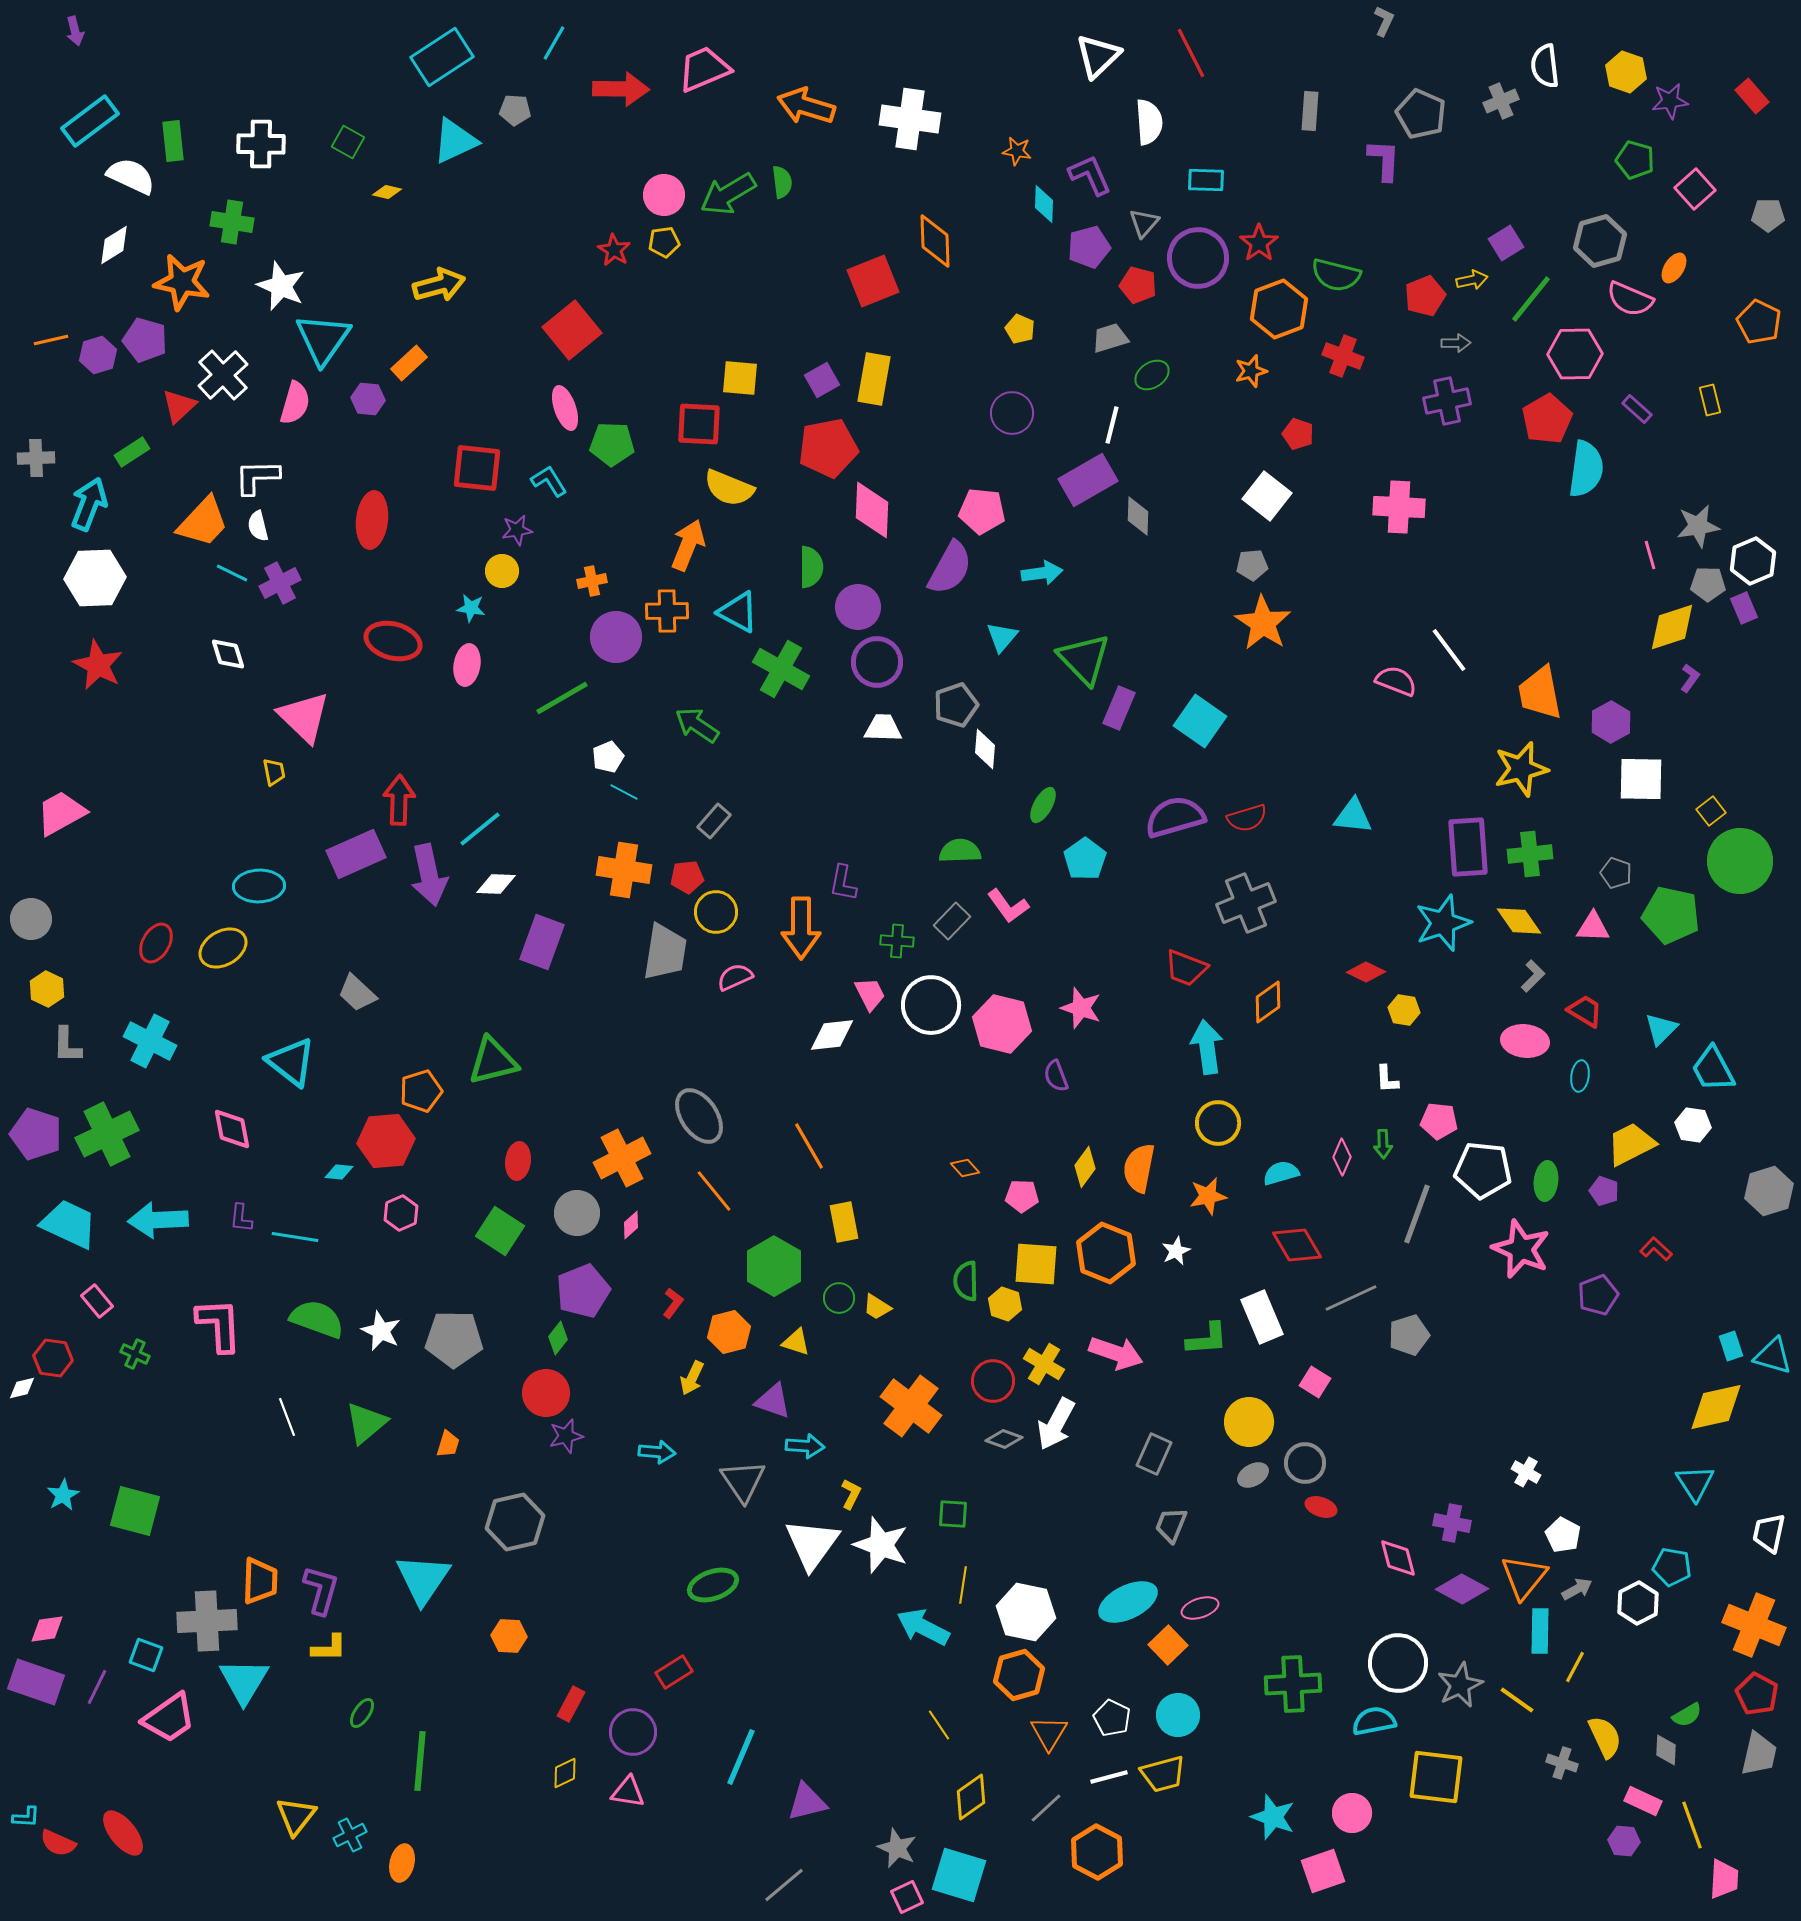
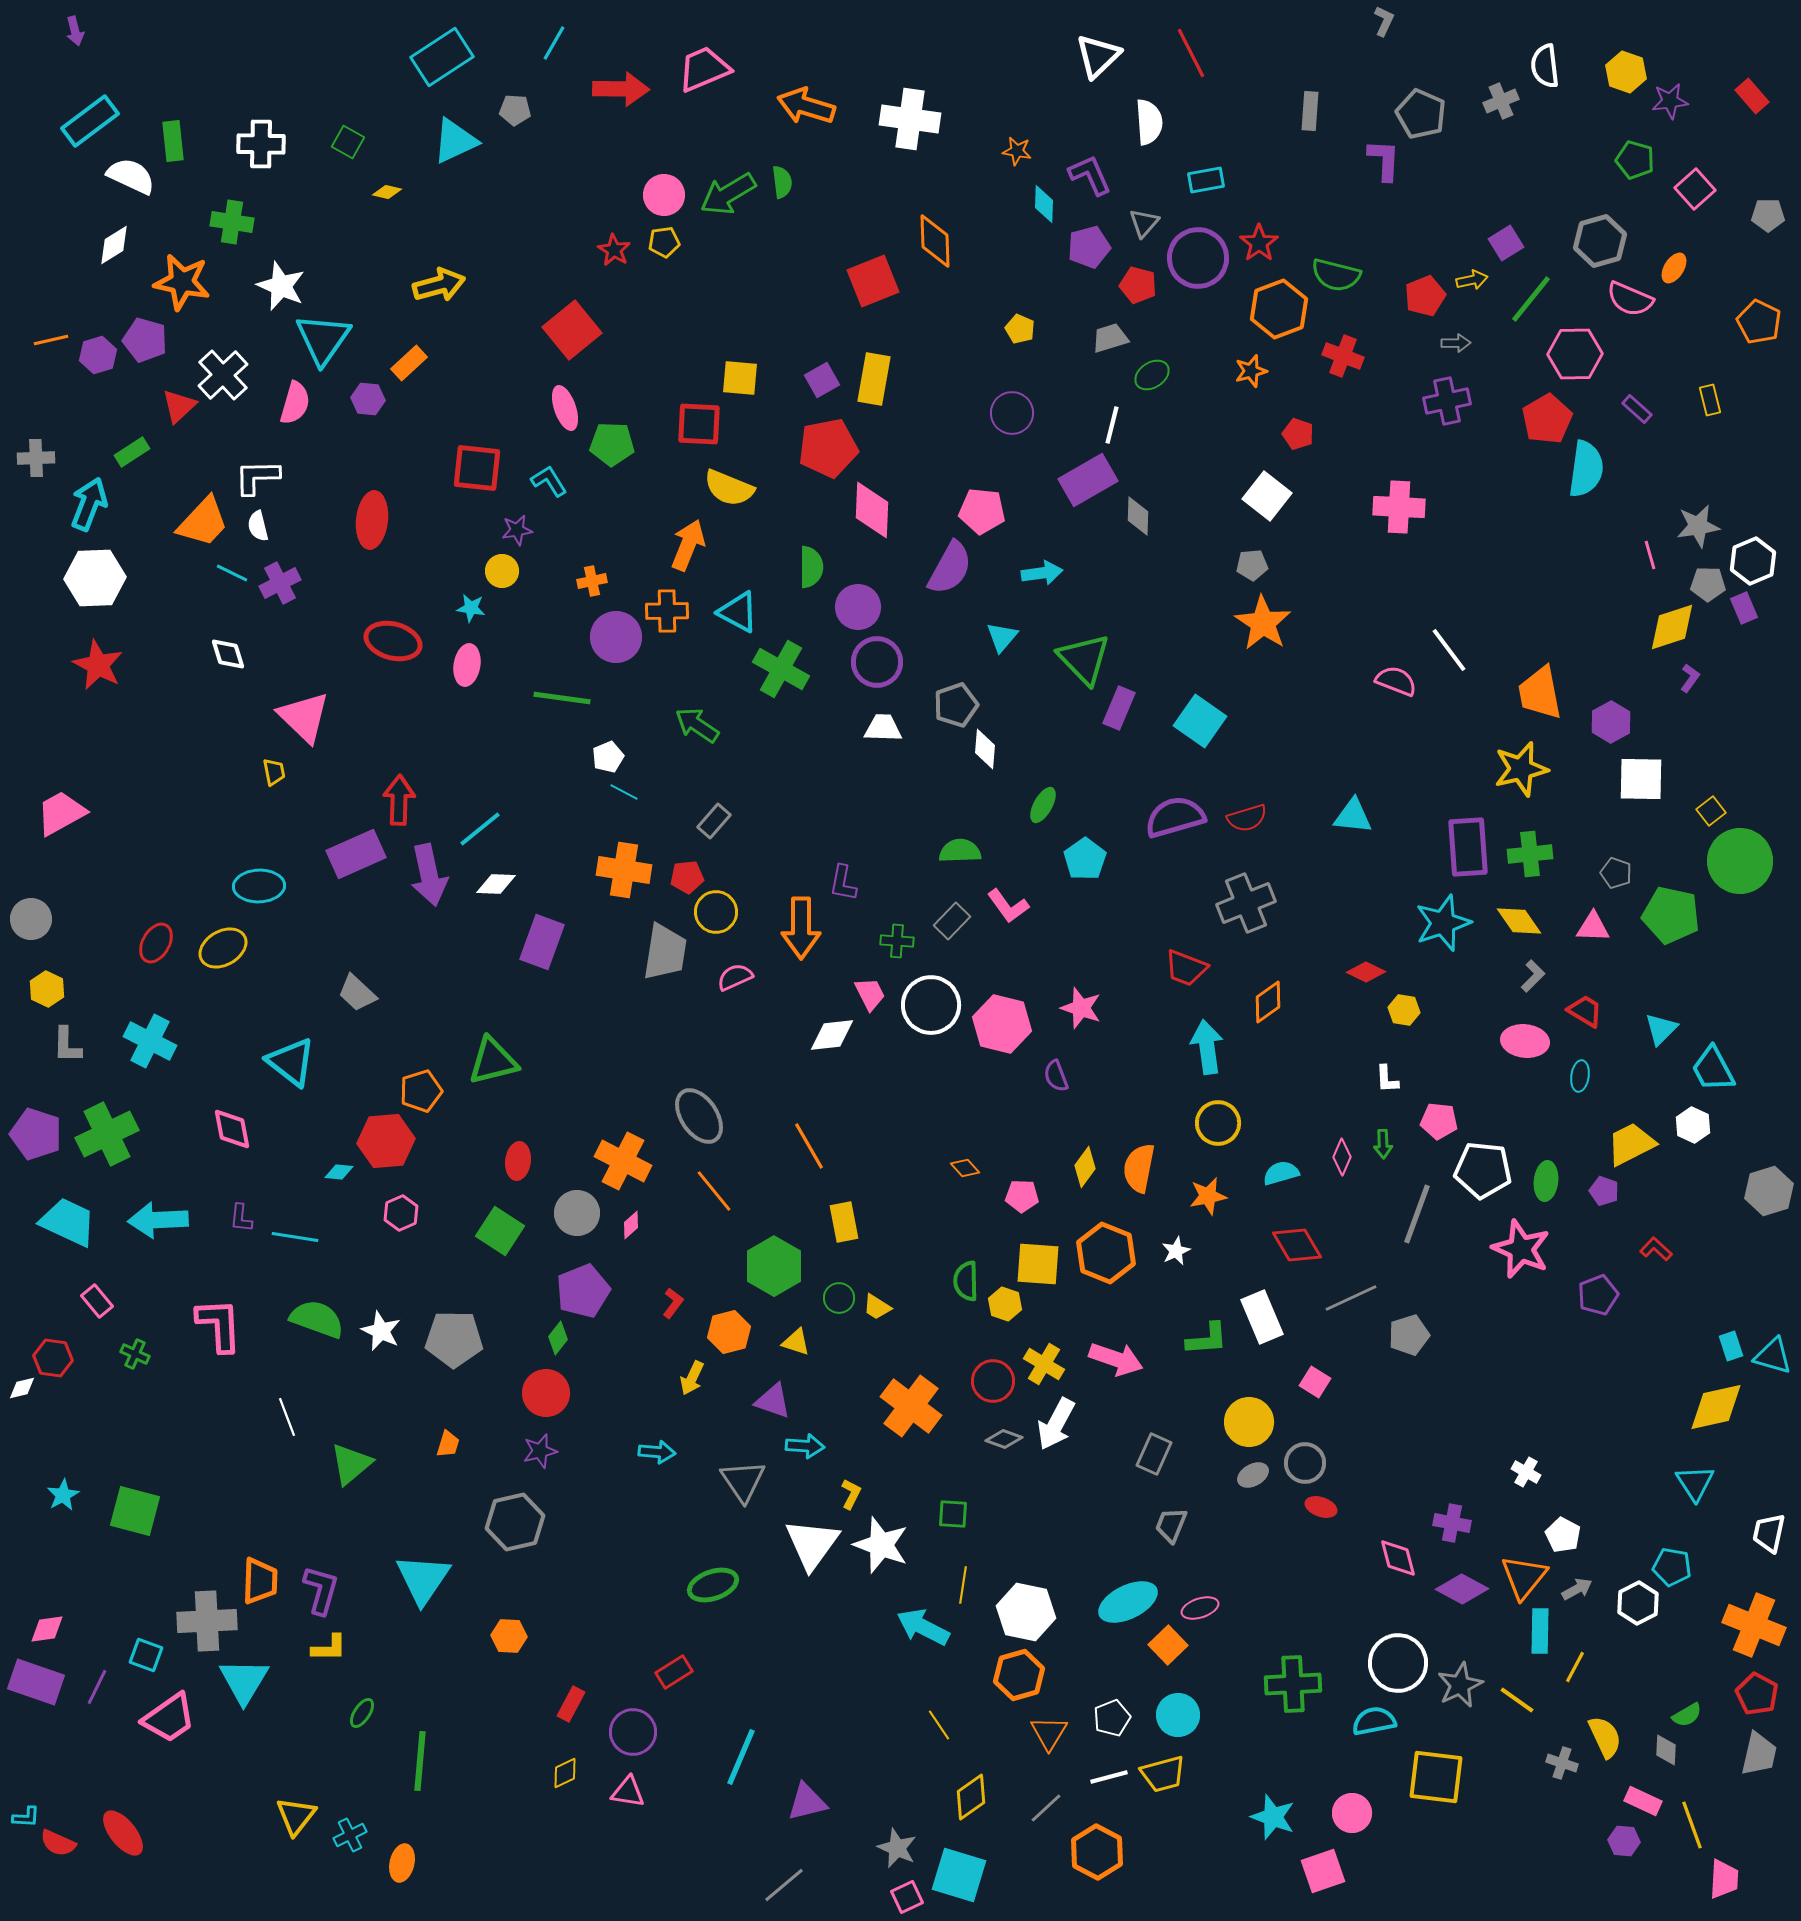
cyan rectangle at (1206, 180): rotated 12 degrees counterclockwise
green line at (562, 698): rotated 38 degrees clockwise
white hexagon at (1693, 1125): rotated 16 degrees clockwise
orange cross at (622, 1158): moved 1 px right, 3 px down; rotated 36 degrees counterclockwise
cyan trapezoid at (69, 1224): moved 1 px left, 2 px up
yellow square at (1036, 1264): moved 2 px right
pink arrow at (1116, 1353): moved 6 px down
green triangle at (366, 1423): moved 15 px left, 41 px down
purple star at (566, 1436): moved 26 px left, 15 px down
white pentagon at (1112, 1718): rotated 24 degrees clockwise
